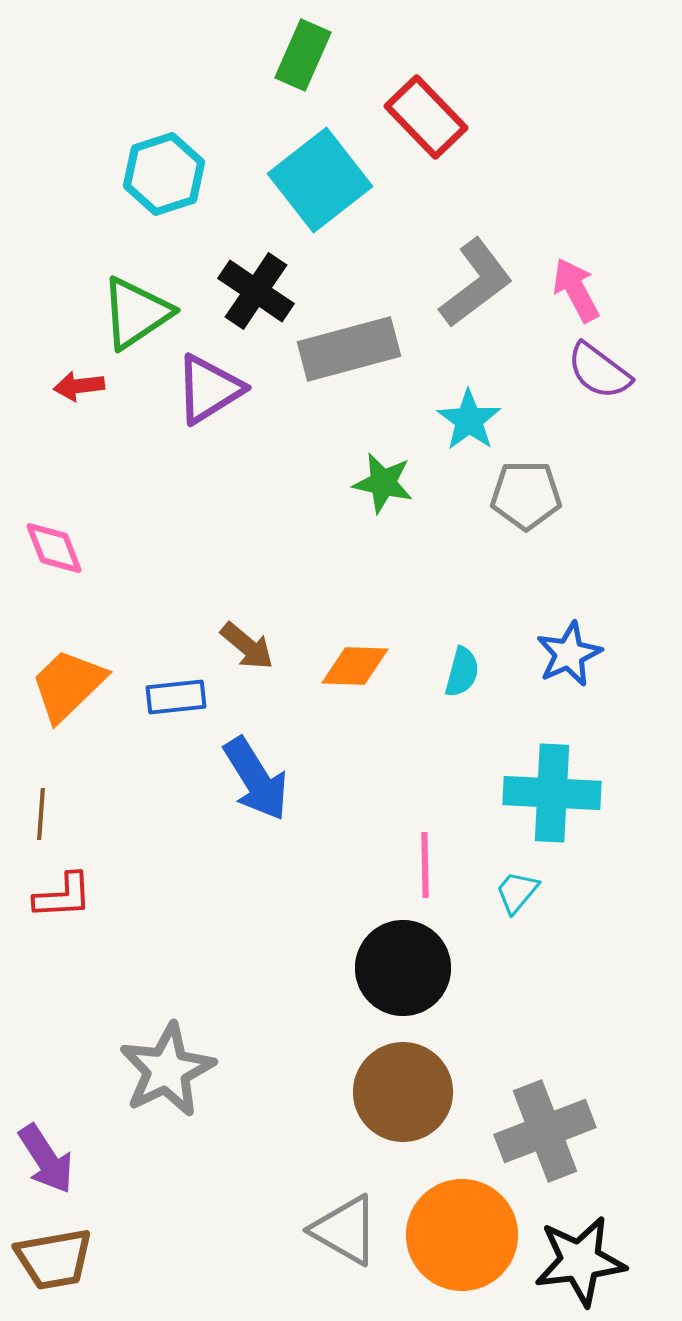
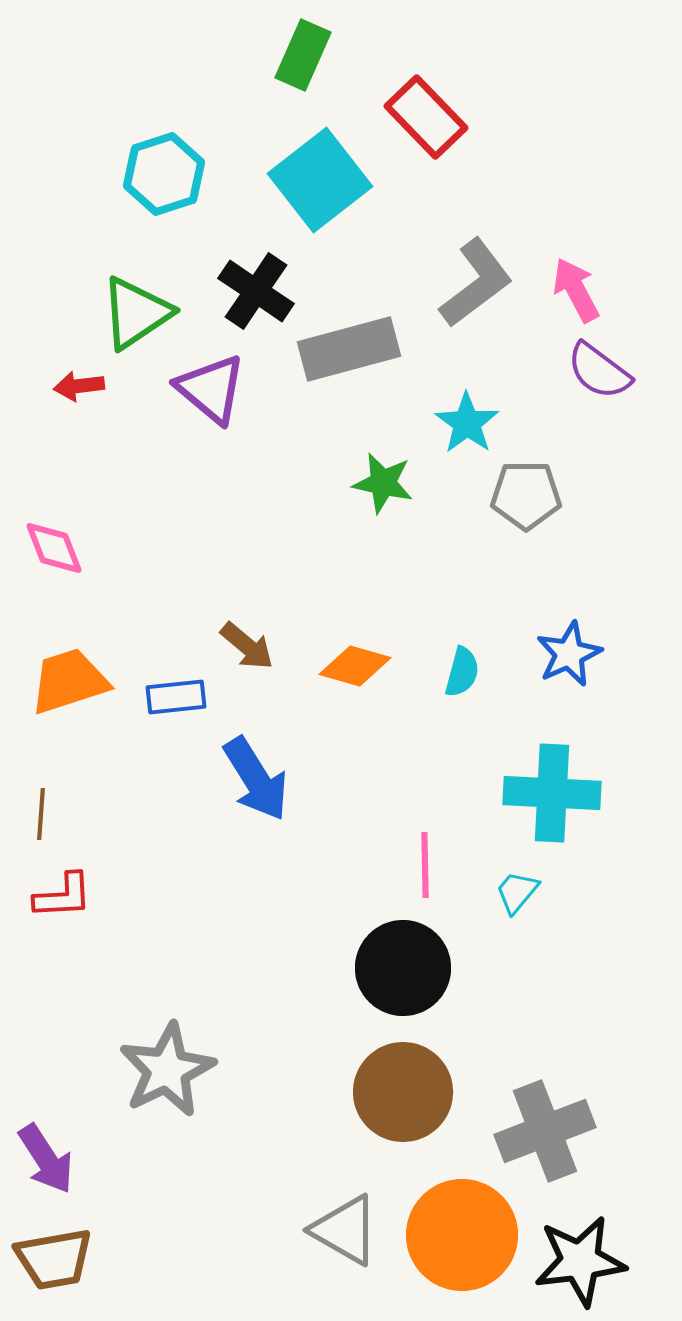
purple triangle: moved 2 px right; rotated 48 degrees counterclockwise
cyan star: moved 2 px left, 3 px down
orange diamond: rotated 14 degrees clockwise
orange trapezoid: moved 1 px right, 4 px up; rotated 26 degrees clockwise
